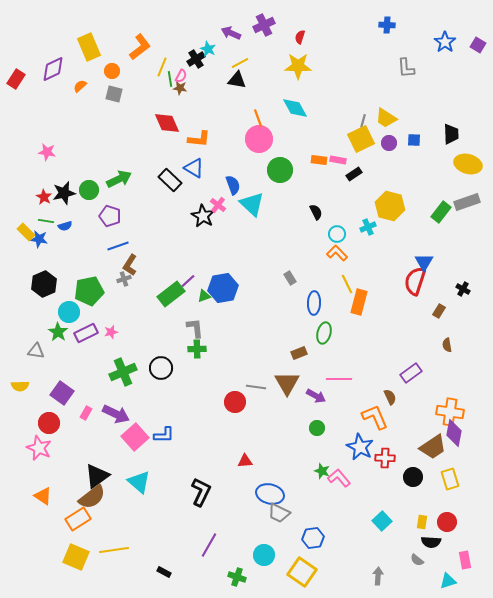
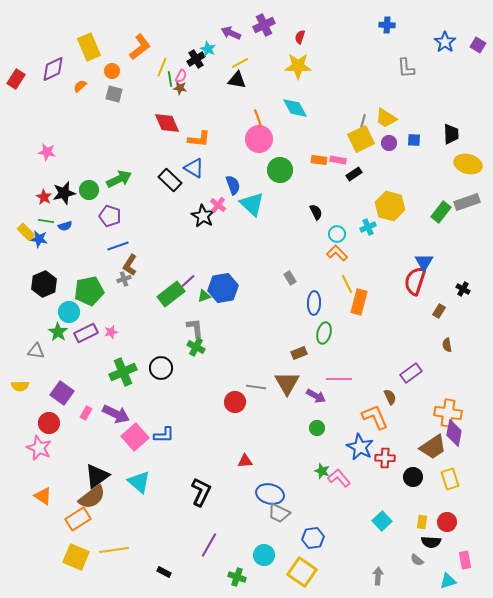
green cross at (197, 349): moved 1 px left, 2 px up; rotated 30 degrees clockwise
orange cross at (450, 412): moved 2 px left, 1 px down
